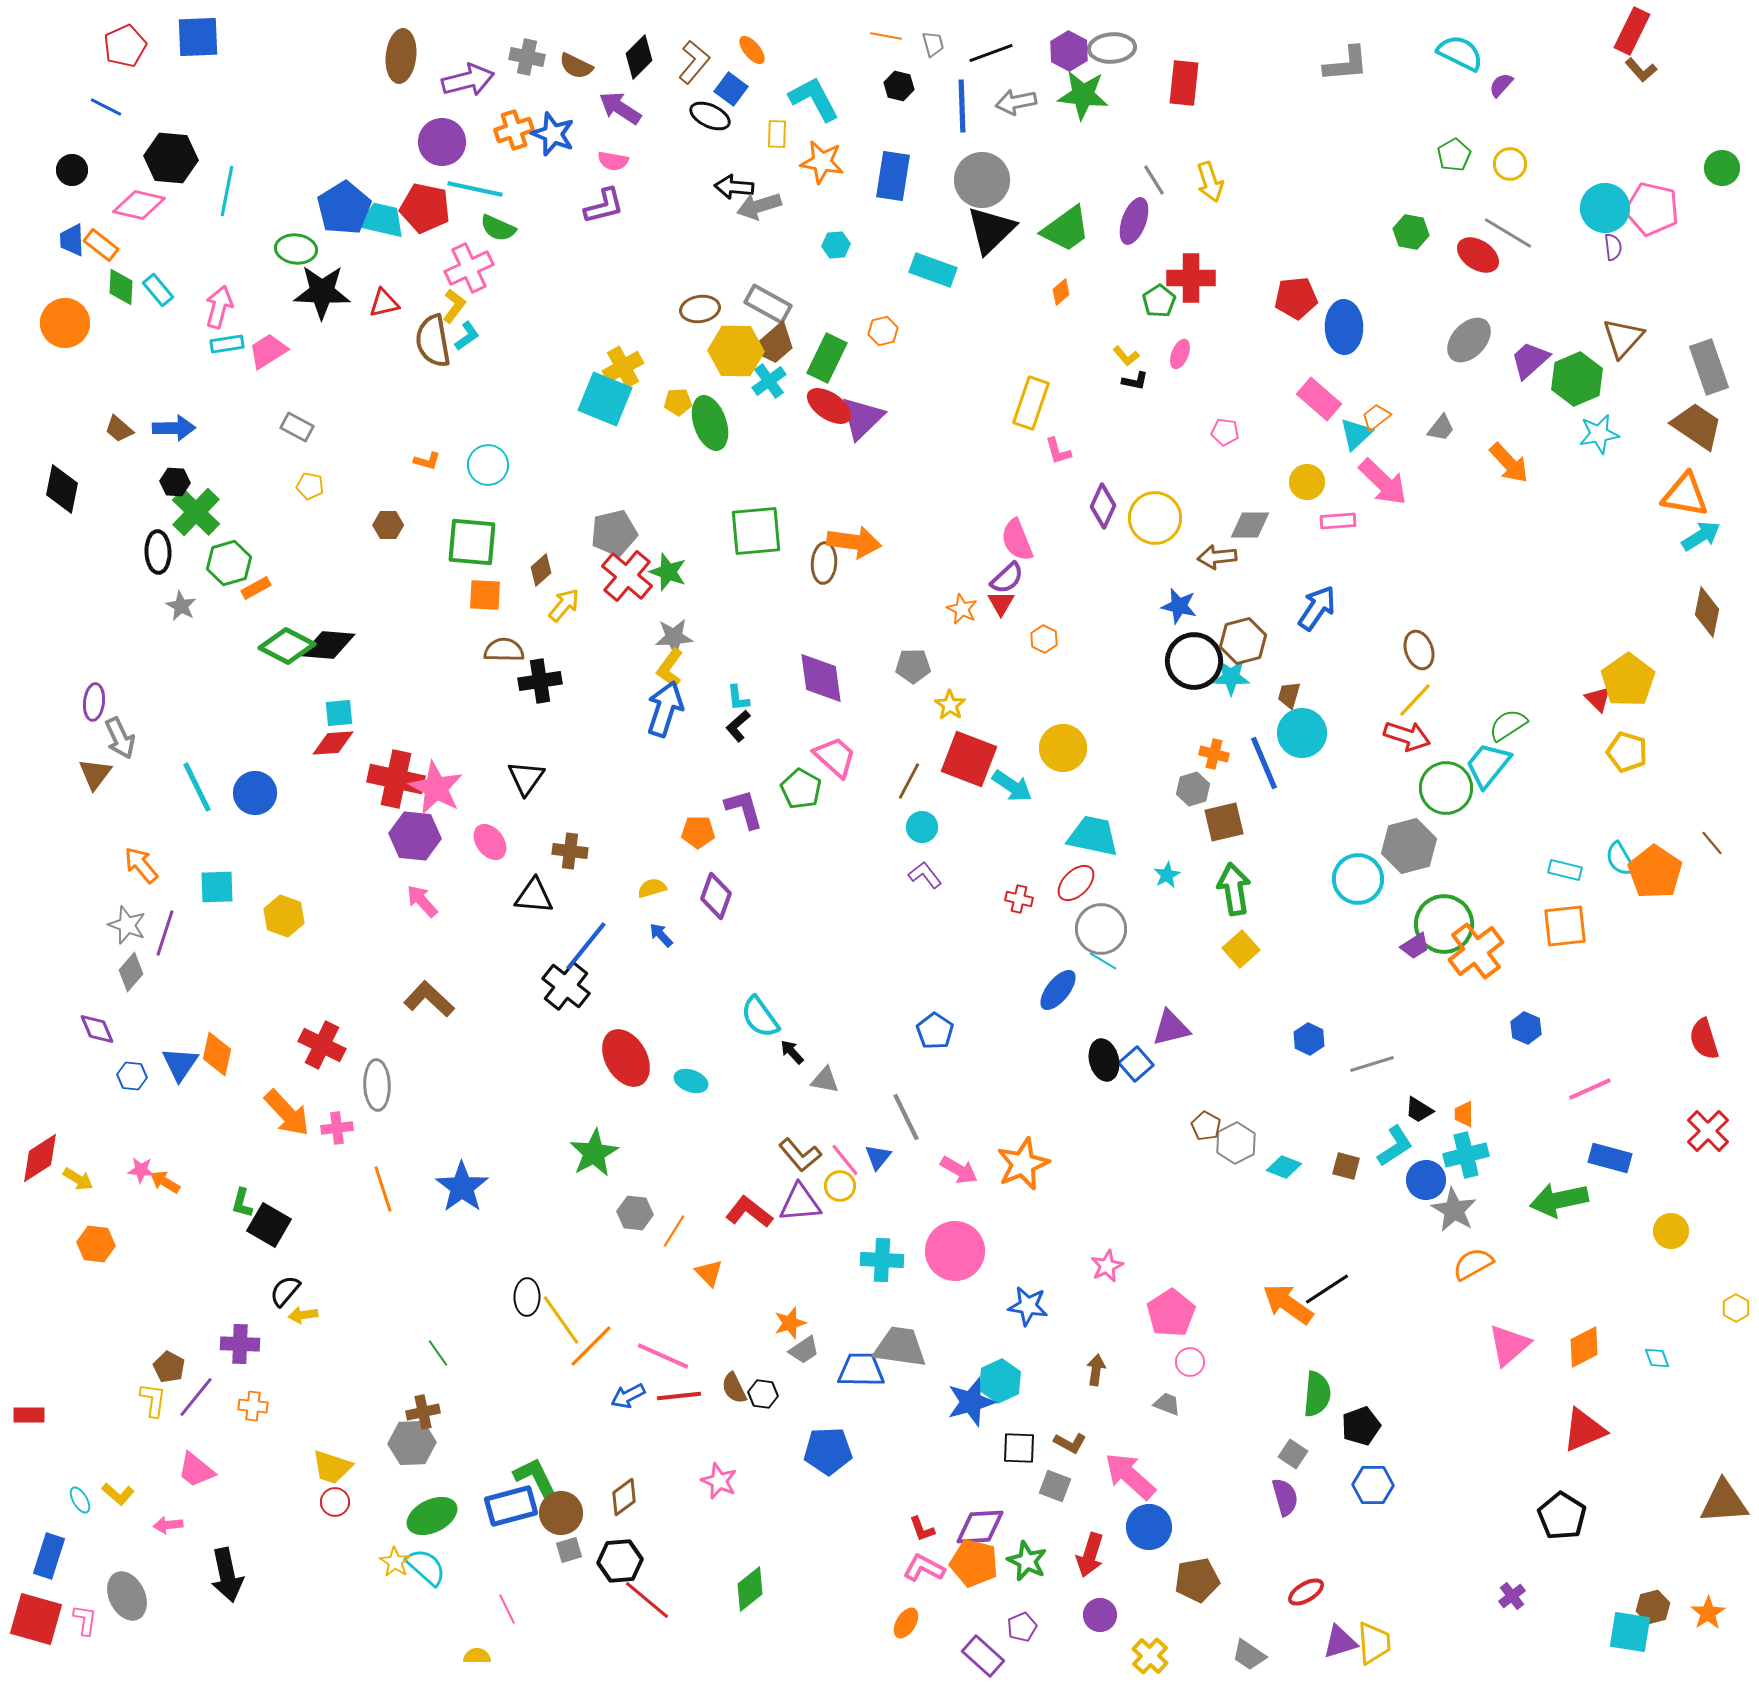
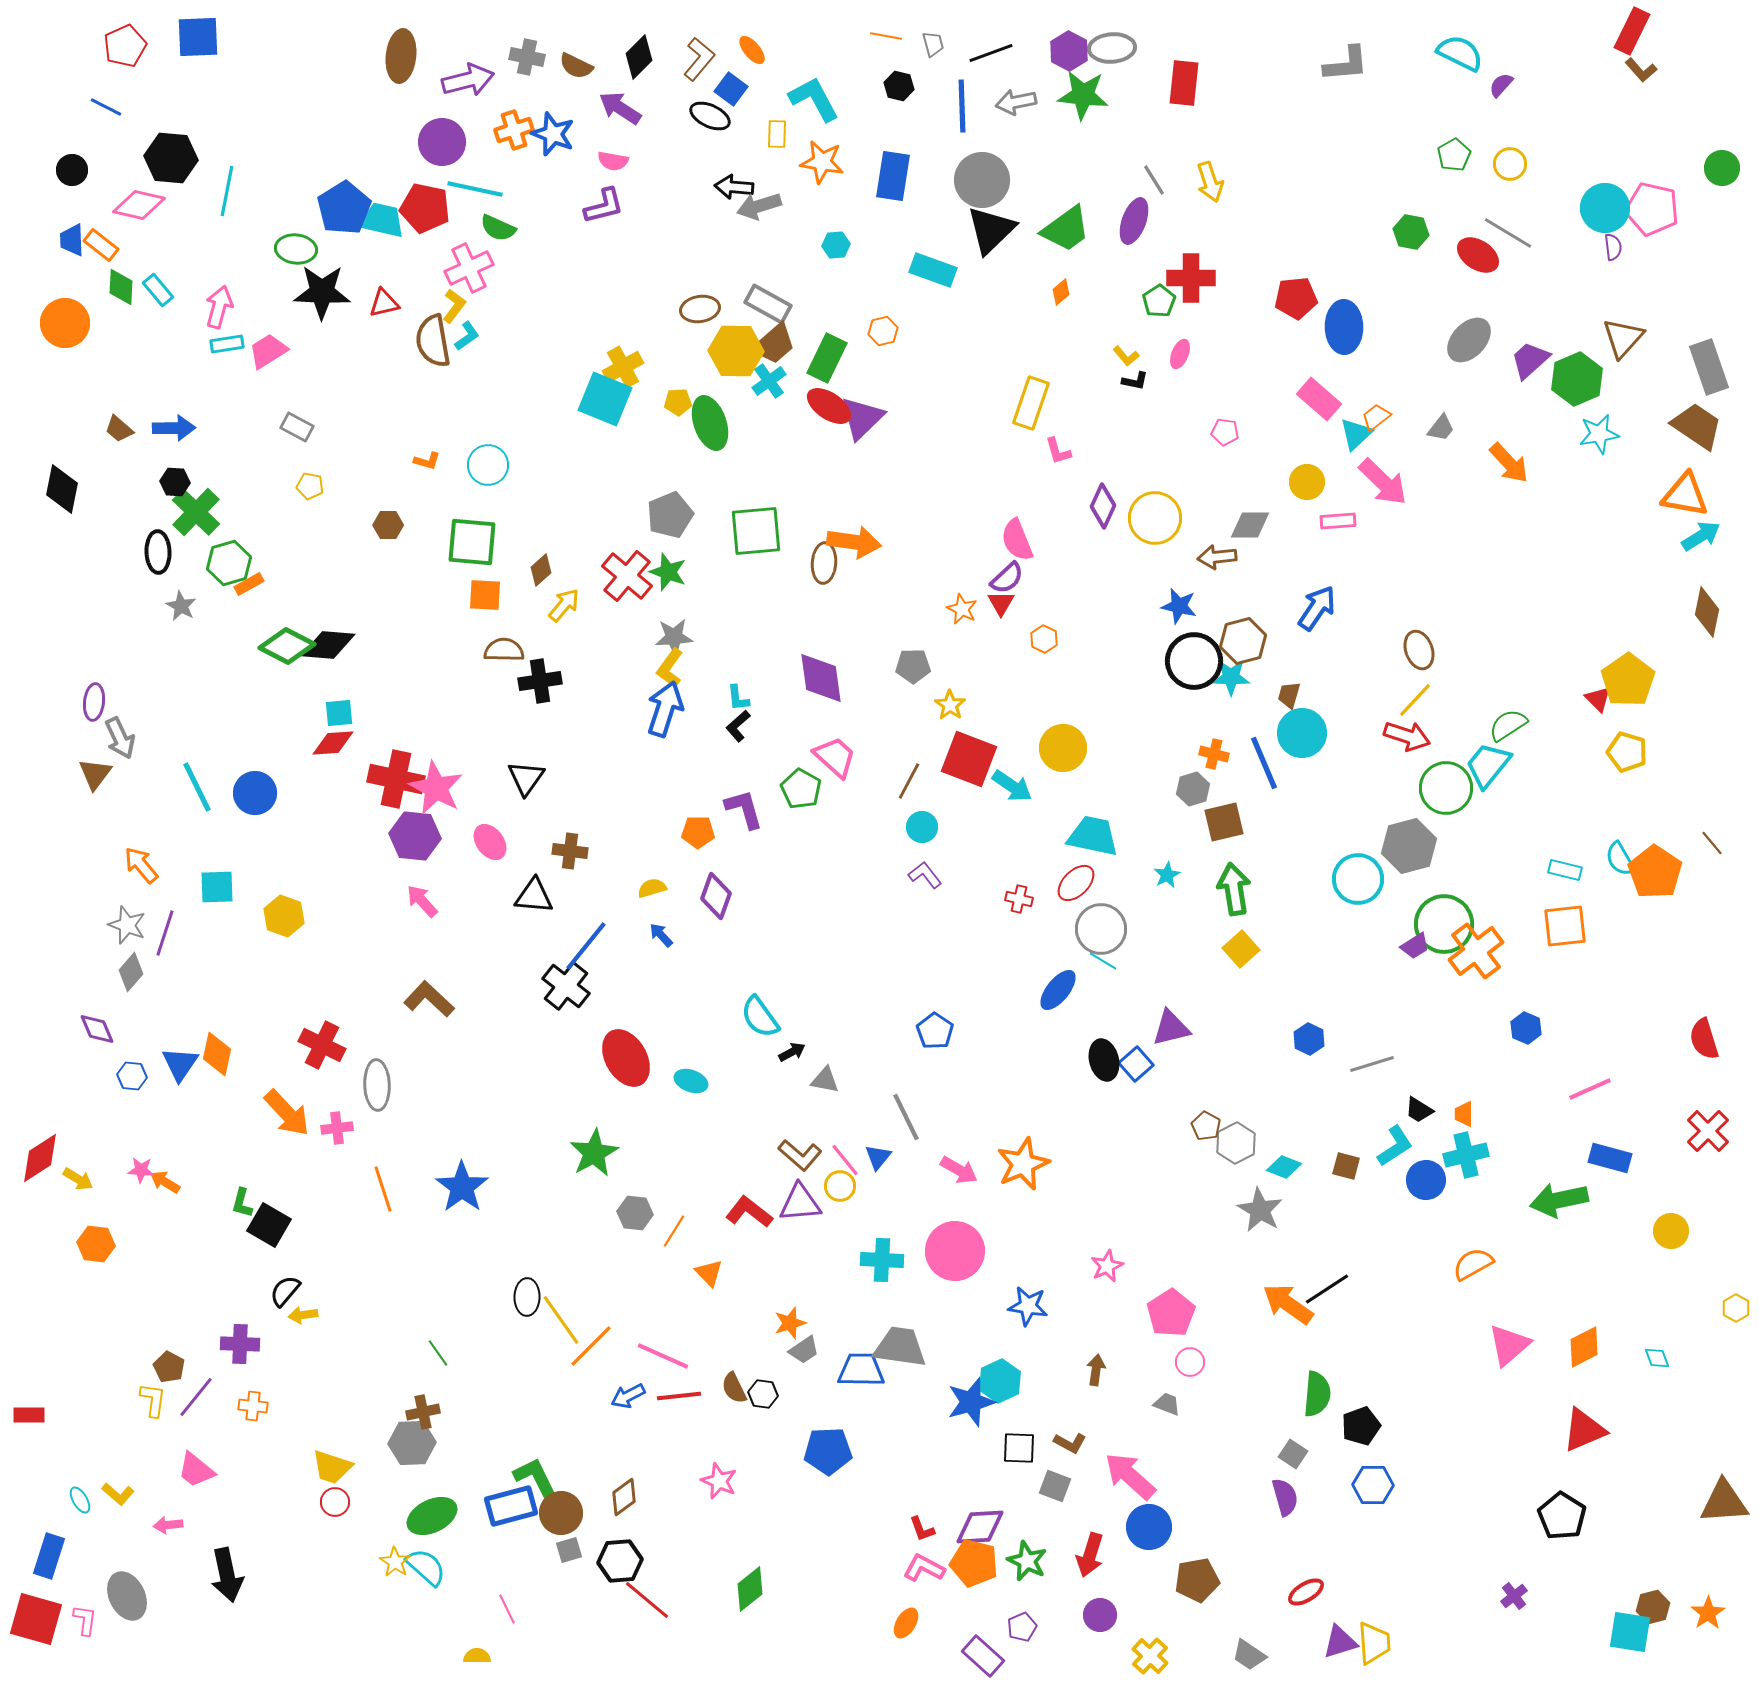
brown L-shape at (694, 62): moved 5 px right, 3 px up
gray pentagon at (614, 533): moved 56 px right, 18 px up; rotated 9 degrees counterclockwise
orange rectangle at (256, 588): moved 7 px left, 4 px up
black arrow at (792, 1052): rotated 104 degrees clockwise
brown L-shape at (800, 1155): rotated 9 degrees counterclockwise
gray star at (1454, 1210): moved 194 px left
purple cross at (1512, 1596): moved 2 px right
